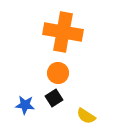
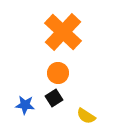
orange cross: rotated 33 degrees clockwise
